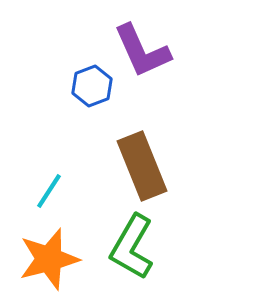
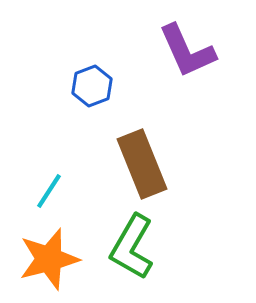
purple L-shape: moved 45 px right
brown rectangle: moved 2 px up
